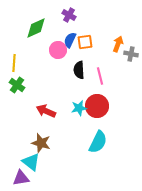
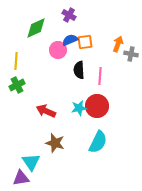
blue semicircle: rotated 42 degrees clockwise
yellow line: moved 2 px right, 2 px up
pink line: rotated 18 degrees clockwise
green cross: rotated 28 degrees clockwise
brown star: moved 14 px right
cyan triangle: rotated 18 degrees clockwise
